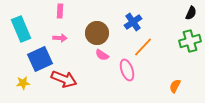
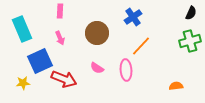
blue cross: moved 5 px up
cyan rectangle: moved 1 px right
pink arrow: rotated 64 degrees clockwise
orange line: moved 2 px left, 1 px up
pink semicircle: moved 5 px left, 13 px down
blue square: moved 2 px down
pink ellipse: moved 1 px left; rotated 15 degrees clockwise
orange semicircle: moved 1 px right; rotated 56 degrees clockwise
